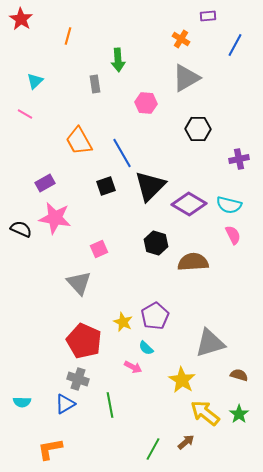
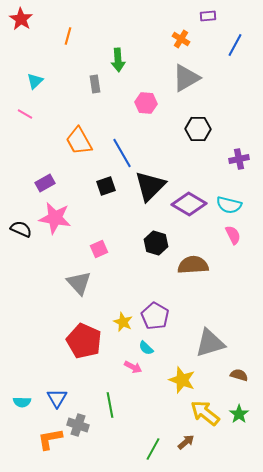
brown semicircle at (193, 262): moved 3 px down
purple pentagon at (155, 316): rotated 12 degrees counterclockwise
gray cross at (78, 379): moved 46 px down
yellow star at (182, 380): rotated 12 degrees counterclockwise
blue triangle at (65, 404): moved 8 px left, 6 px up; rotated 30 degrees counterclockwise
orange L-shape at (50, 449): moved 10 px up
